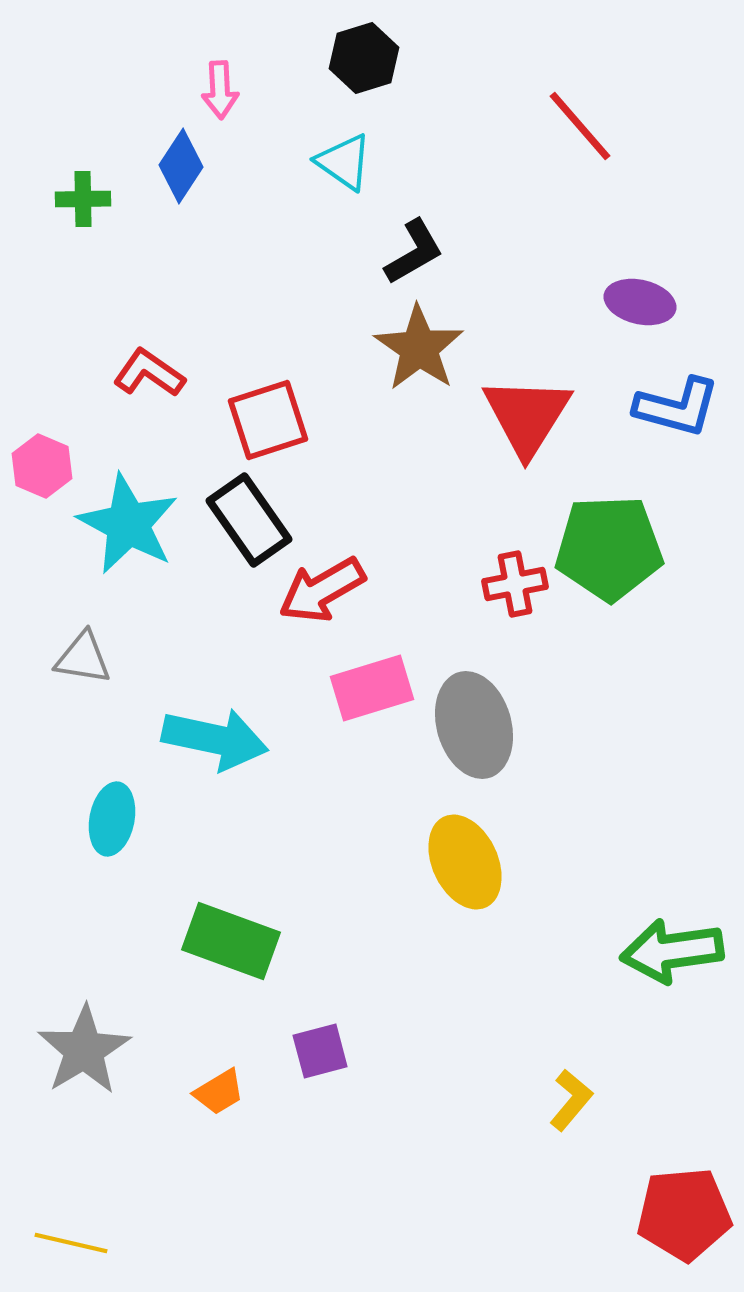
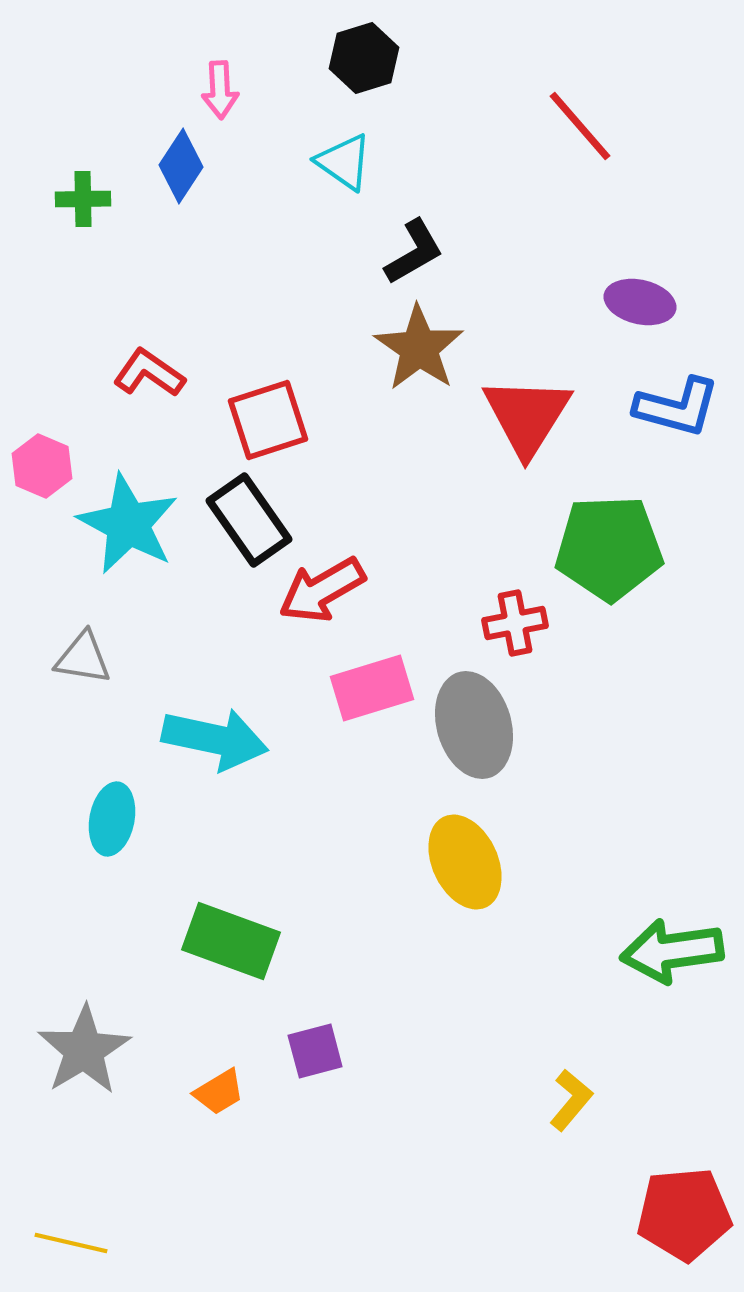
red cross: moved 39 px down
purple square: moved 5 px left
